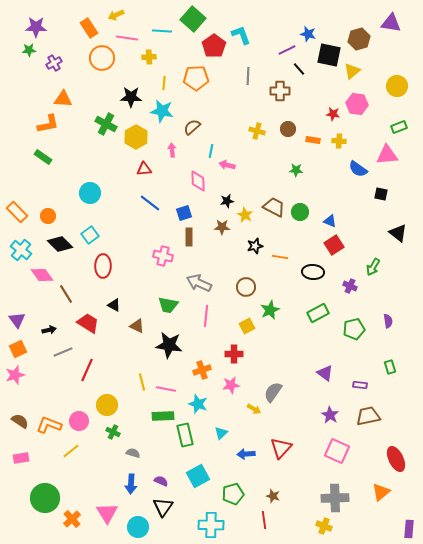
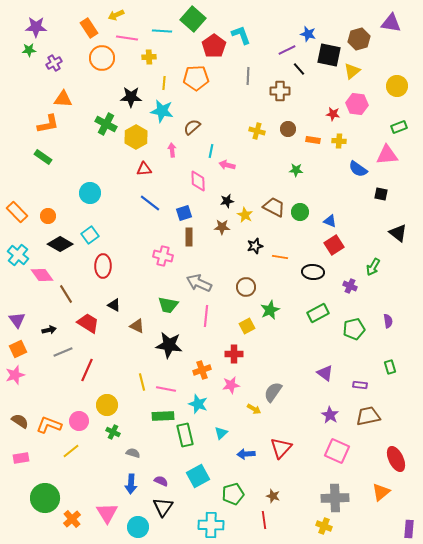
black diamond at (60, 244): rotated 15 degrees counterclockwise
cyan cross at (21, 250): moved 3 px left, 5 px down
